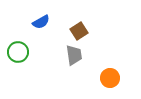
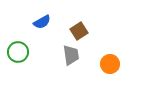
blue semicircle: moved 1 px right
gray trapezoid: moved 3 px left
orange circle: moved 14 px up
